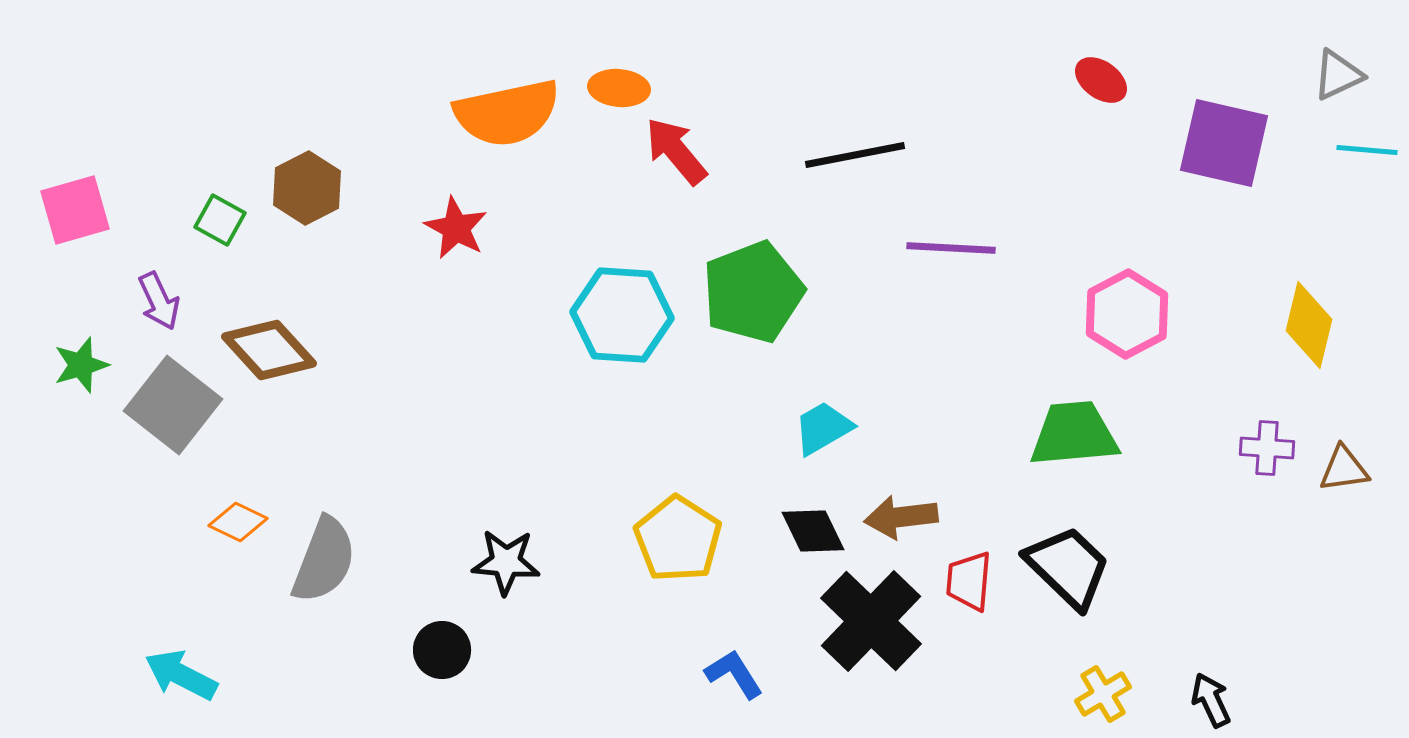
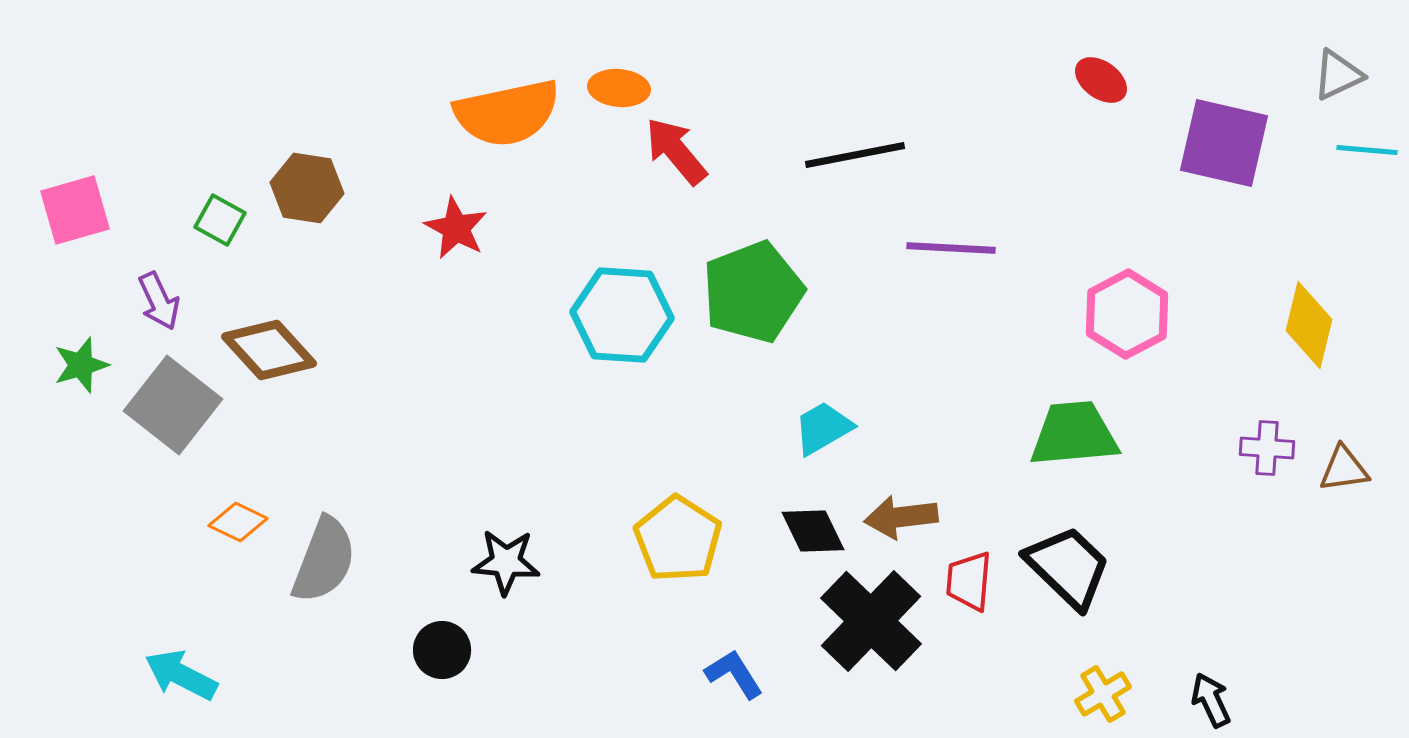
brown hexagon: rotated 24 degrees counterclockwise
